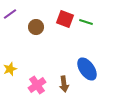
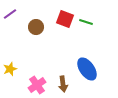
brown arrow: moved 1 px left
